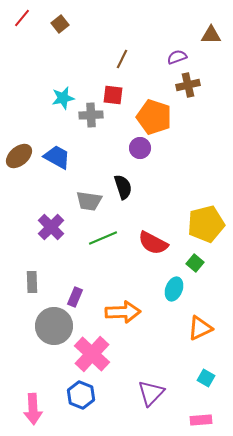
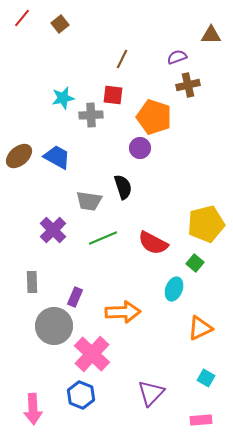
purple cross: moved 2 px right, 3 px down
